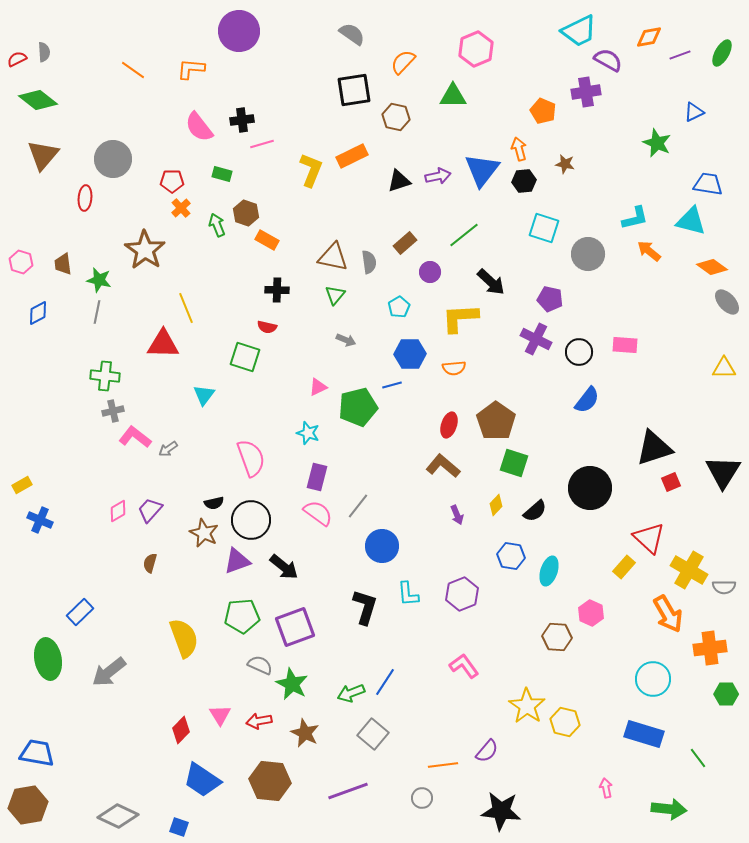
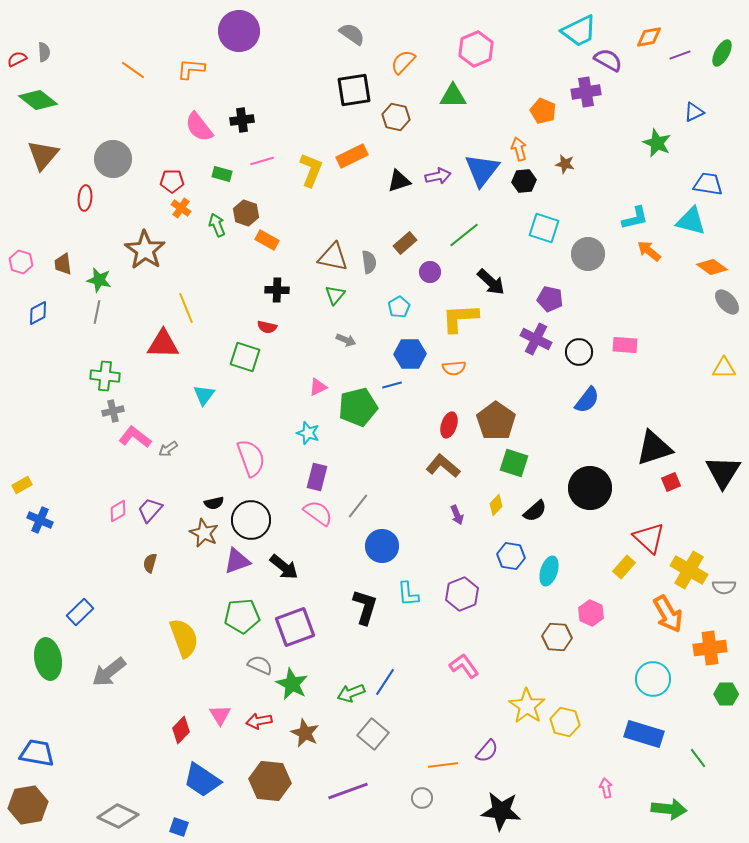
pink line at (262, 144): moved 17 px down
orange cross at (181, 208): rotated 12 degrees counterclockwise
